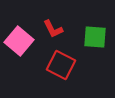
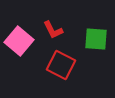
red L-shape: moved 1 px down
green square: moved 1 px right, 2 px down
